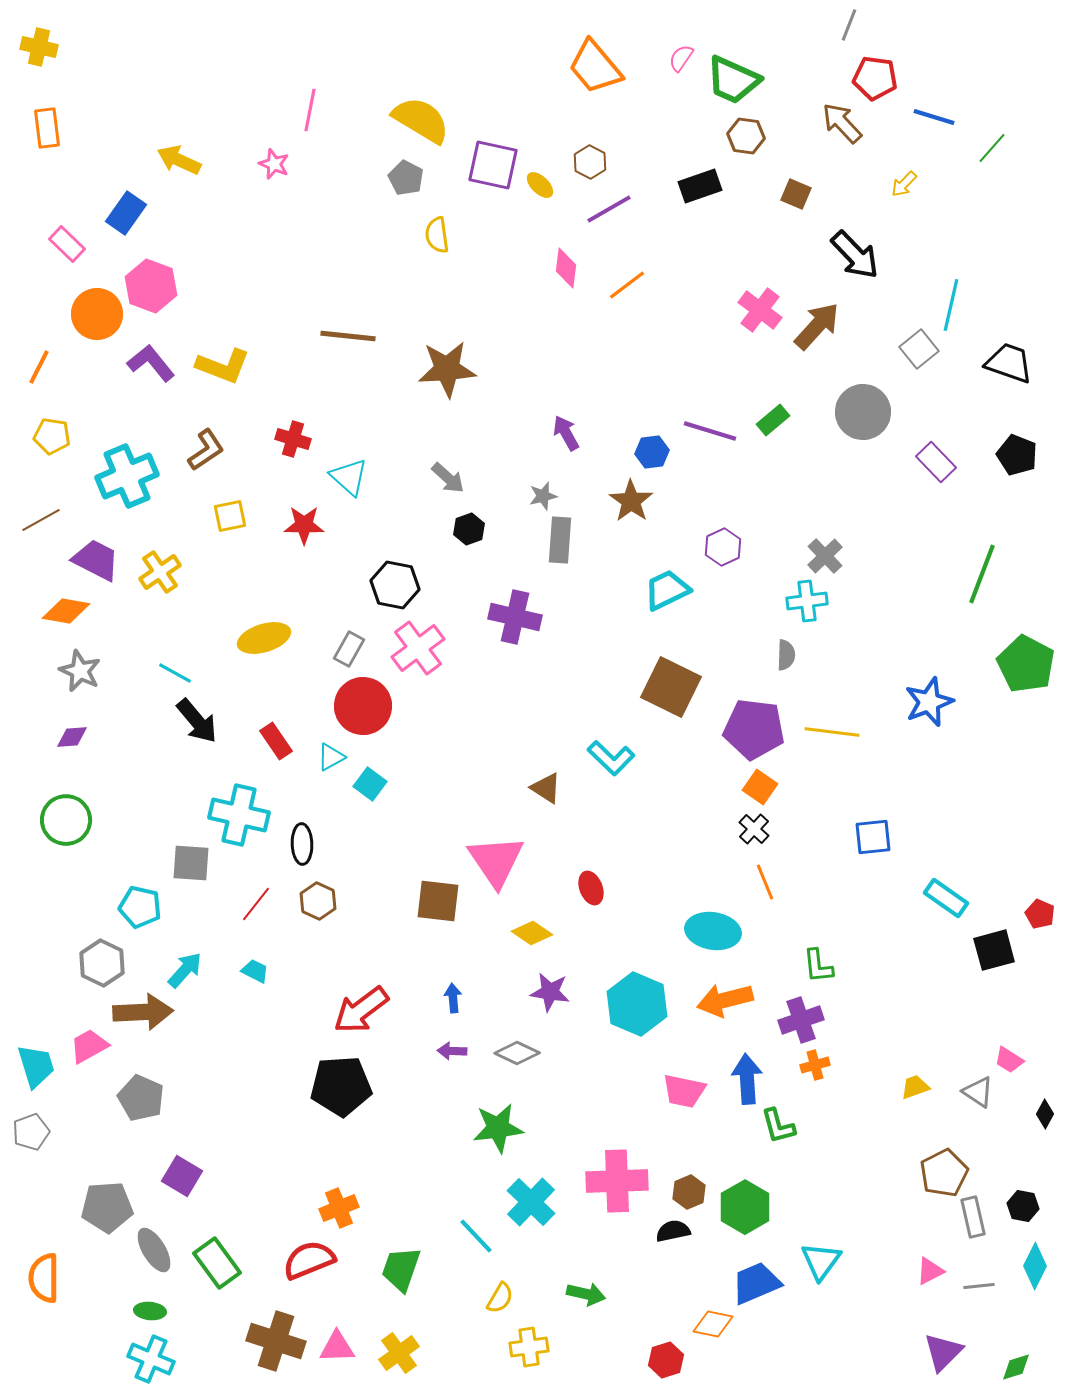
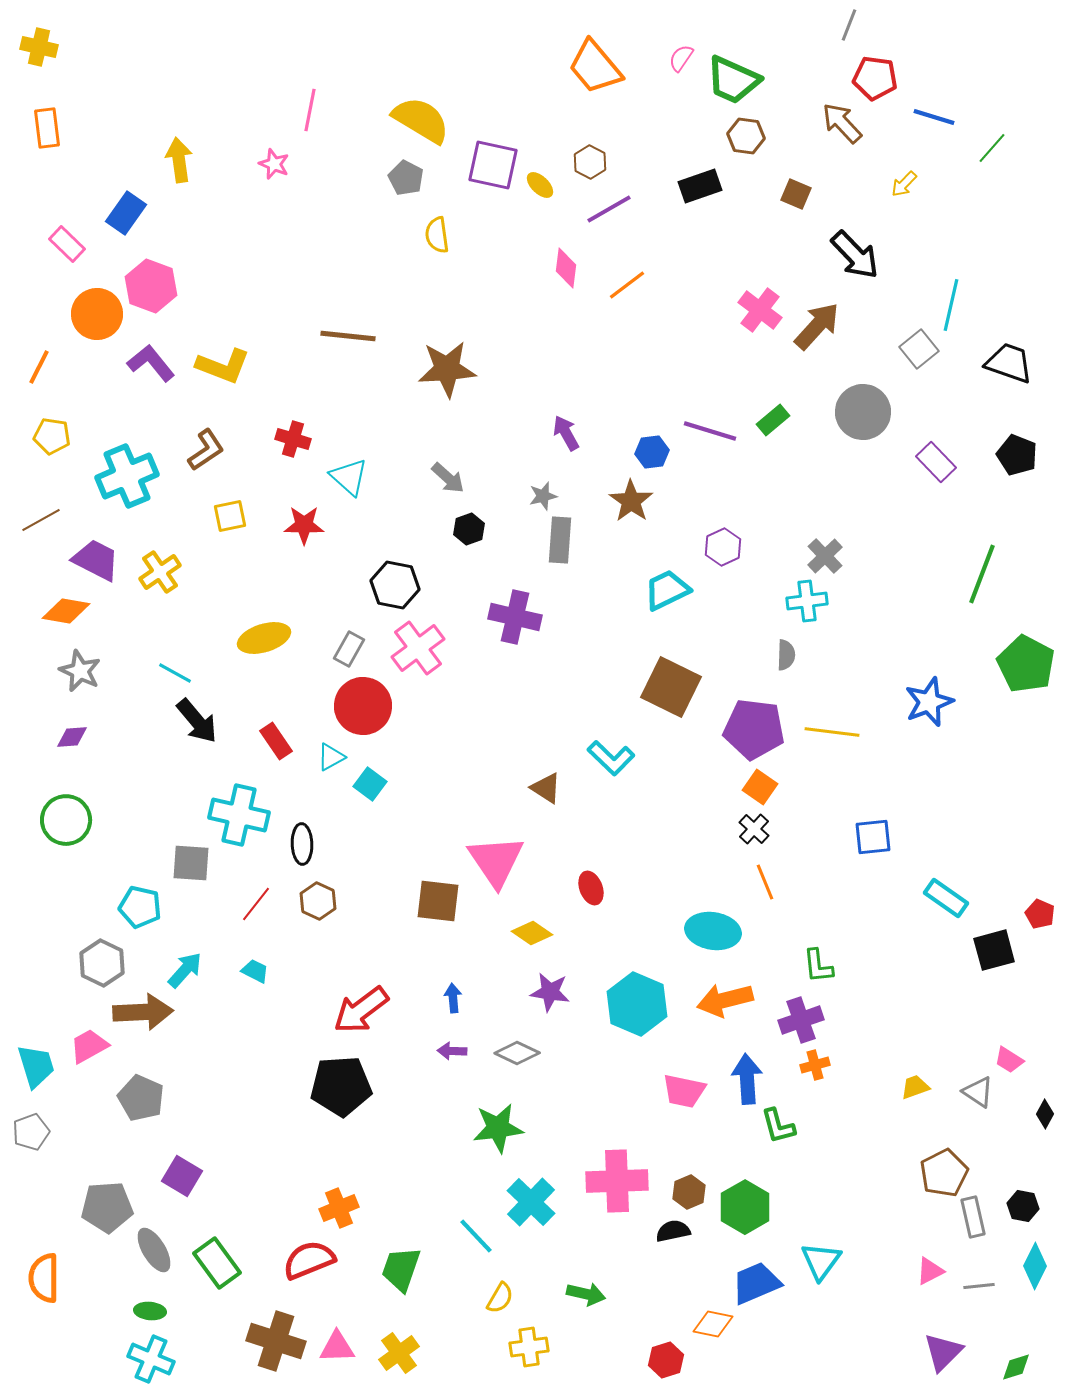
yellow arrow at (179, 160): rotated 57 degrees clockwise
